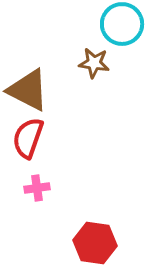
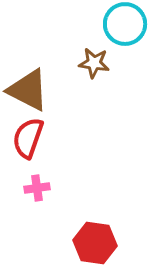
cyan circle: moved 3 px right
